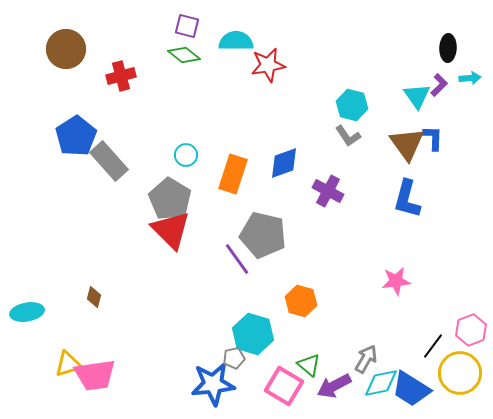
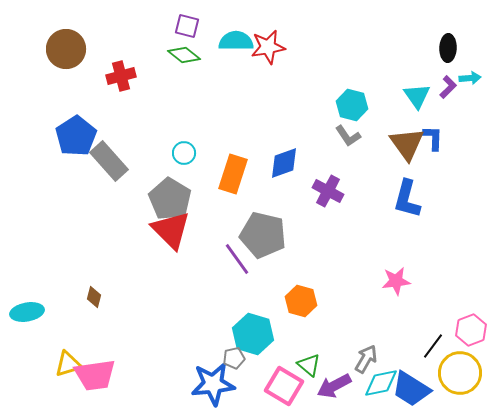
red star at (268, 65): moved 18 px up
purple L-shape at (439, 85): moved 9 px right, 2 px down
cyan circle at (186, 155): moved 2 px left, 2 px up
